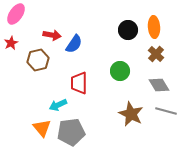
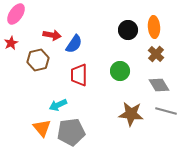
red trapezoid: moved 8 px up
brown star: rotated 20 degrees counterclockwise
